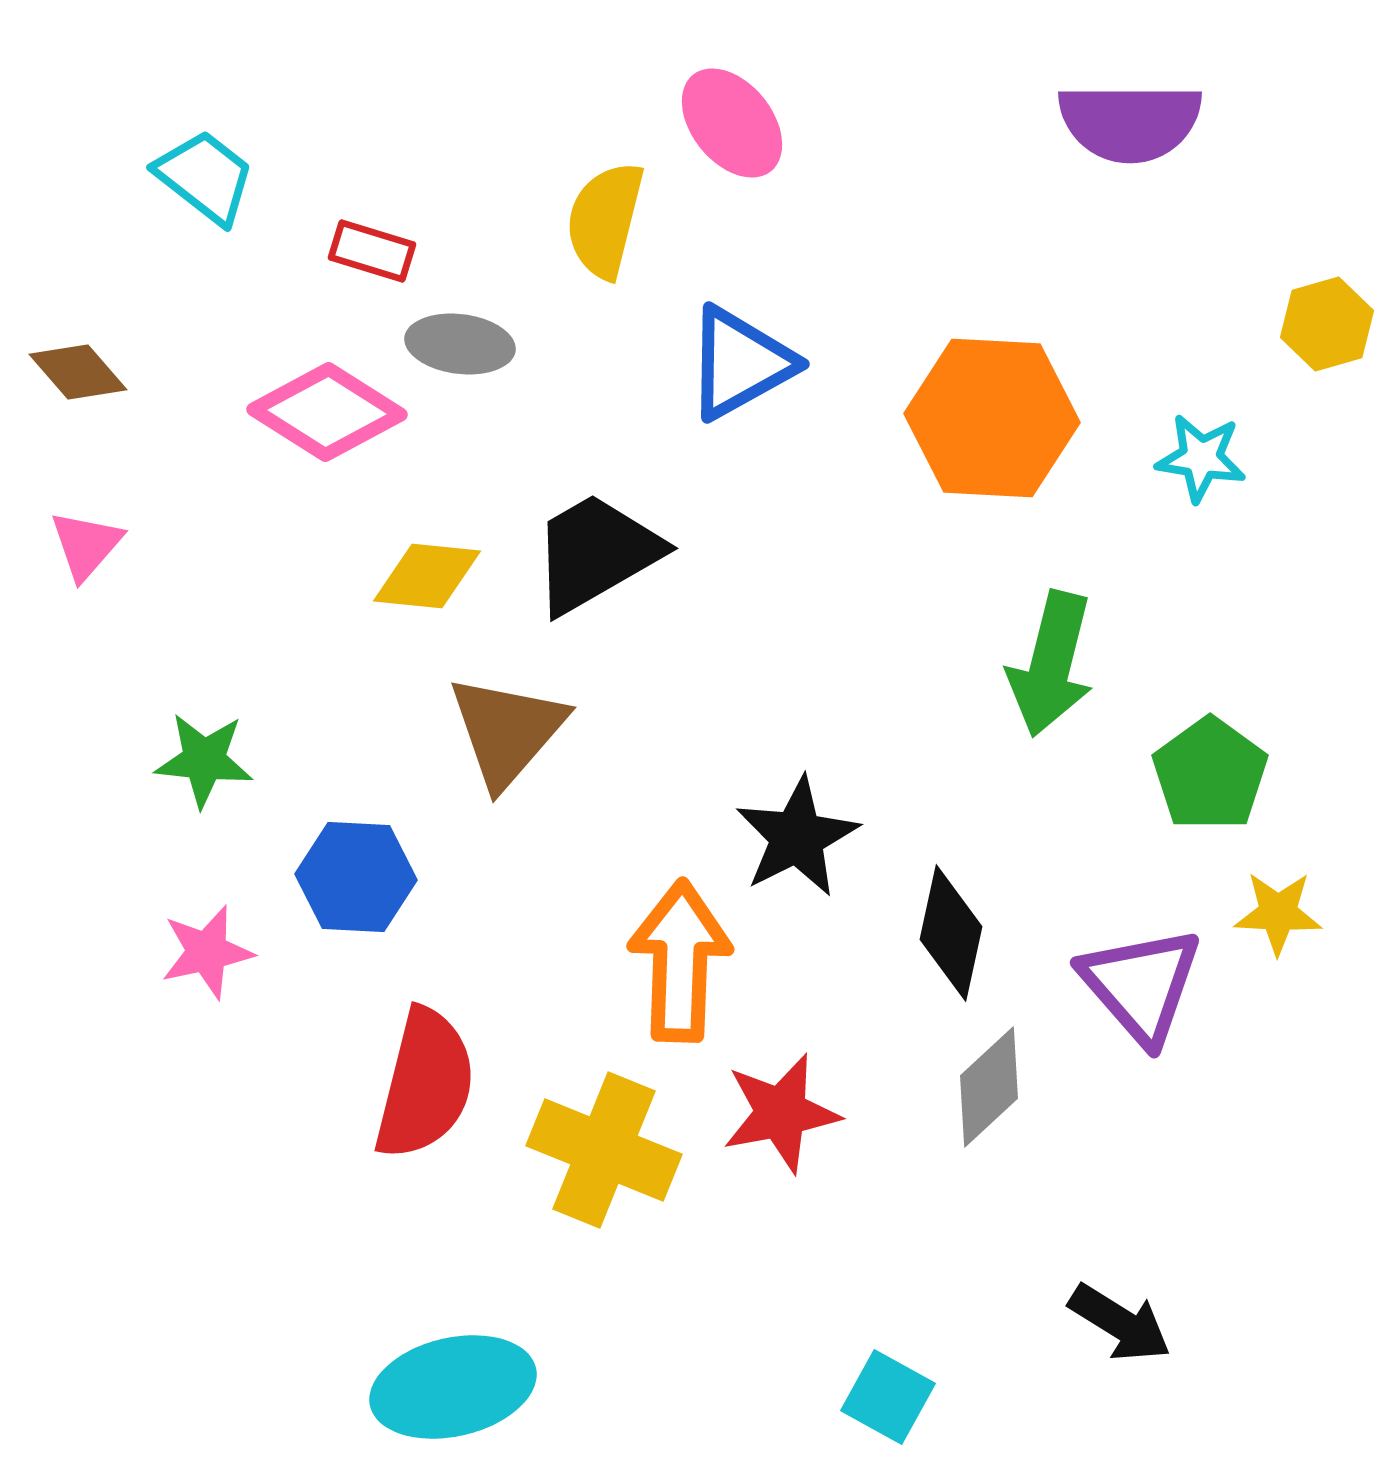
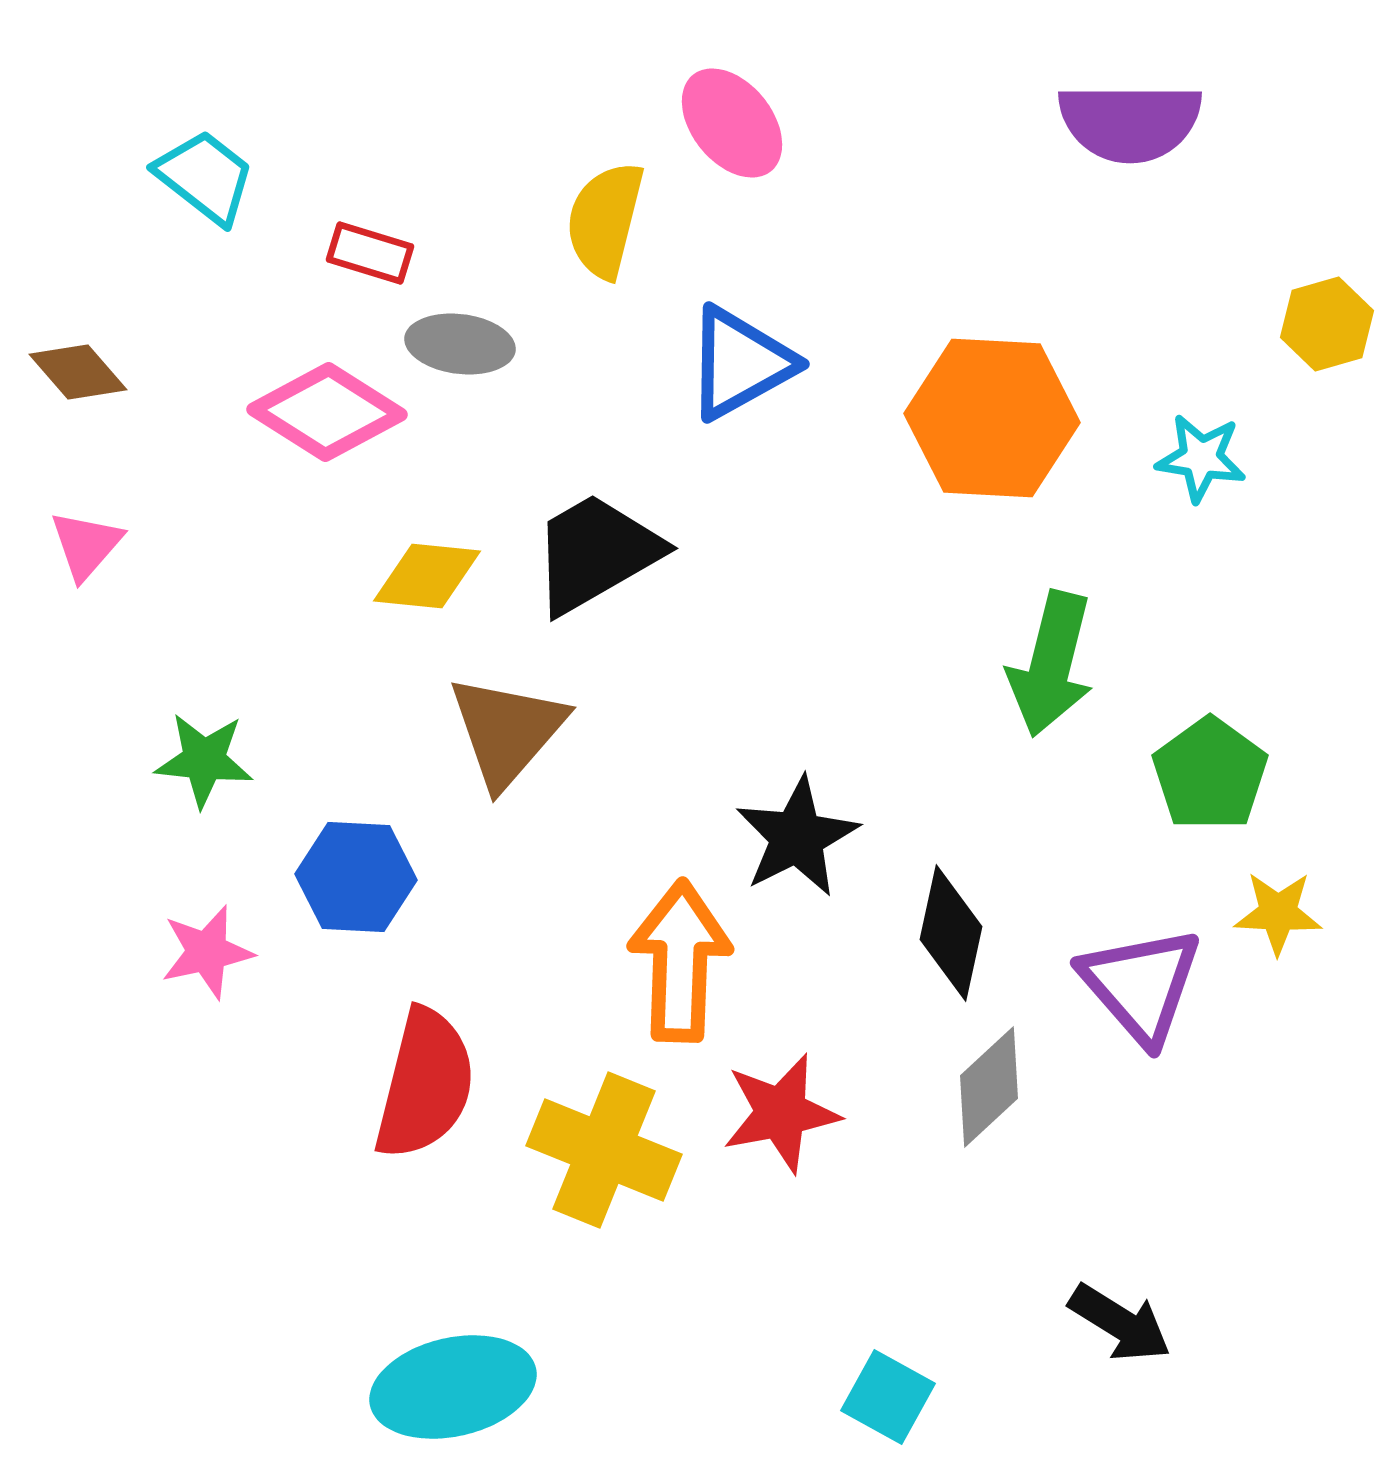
red rectangle: moved 2 px left, 2 px down
